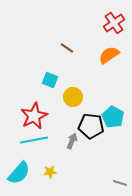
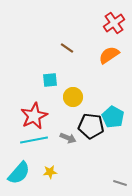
cyan square: rotated 28 degrees counterclockwise
gray arrow: moved 4 px left, 3 px up; rotated 91 degrees clockwise
